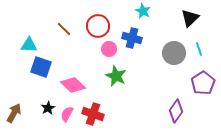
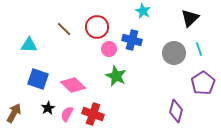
red circle: moved 1 px left, 1 px down
blue cross: moved 2 px down
blue square: moved 3 px left, 12 px down
purple diamond: rotated 20 degrees counterclockwise
